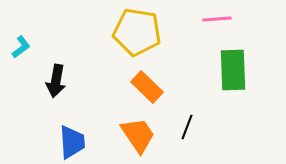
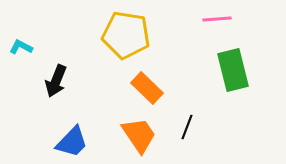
yellow pentagon: moved 11 px left, 3 px down
cyan L-shape: rotated 115 degrees counterclockwise
green rectangle: rotated 12 degrees counterclockwise
black arrow: rotated 12 degrees clockwise
orange rectangle: moved 1 px down
orange trapezoid: moved 1 px right
blue trapezoid: rotated 48 degrees clockwise
